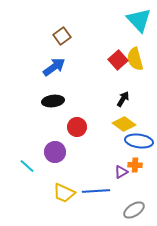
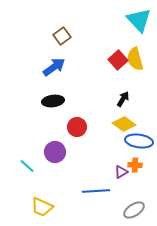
yellow trapezoid: moved 22 px left, 14 px down
